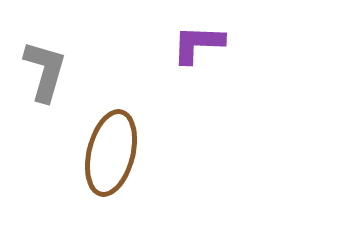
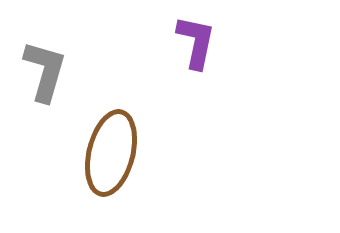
purple L-shape: moved 2 px left, 2 px up; rotated 100 degrees clockwise
